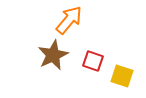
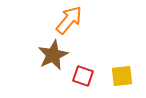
red square: moved 10 px left, 15 px down
yellow square: rotated 25 degrees counterclockwise
